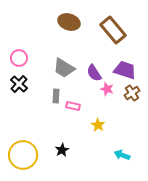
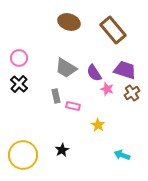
gray trapezoid: moved 2 px right
gray rectangle: rotated 16 degrees counterclockwise
